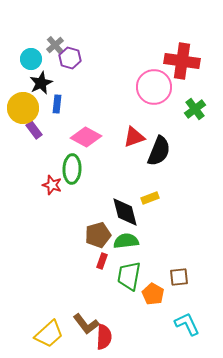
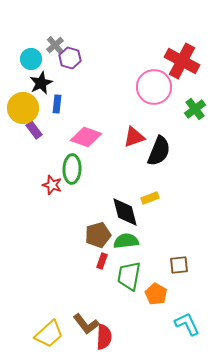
red cross: rotated 20 degrees clockwise
pink diamond: rotated 8 degrees counterclockwise
brown square: moved 12 px up
orange pentagon: moved 3 px right
